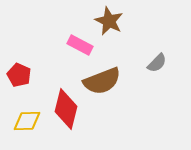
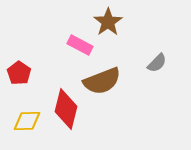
brown star: moved 1 px left, 1 px down; rotated 12 degrees clockwise
red pentagon: moved 2 px up; rotated 10 degrees clockwise
